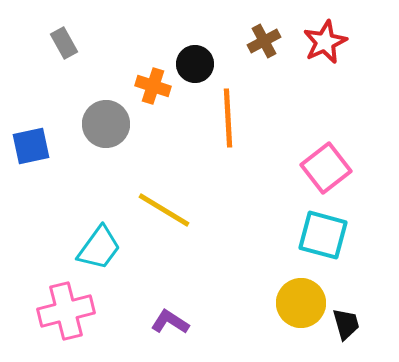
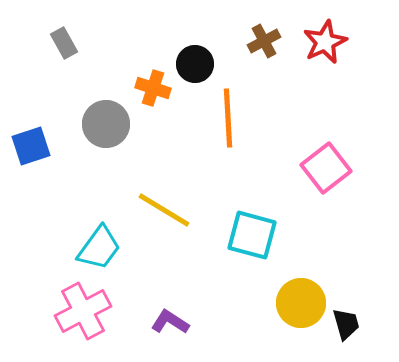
orange cross: moved 2 px down
blue square: rotated 6 degrees counterclockwise
cyan square: moved 71 px left
pink cross: moved 17 px right; rotated 14 degrees counterclockwise
